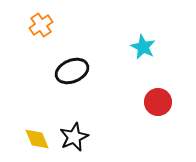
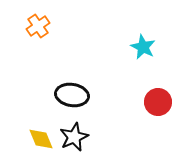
orange cross: moved 3 px left, 1 px down
black ellipse: moved 24 px down; rotated 32 degrees clockwise
yellow diamond: moved 4 px right
